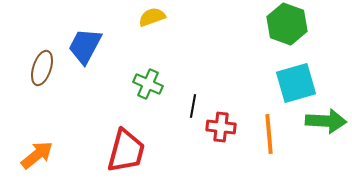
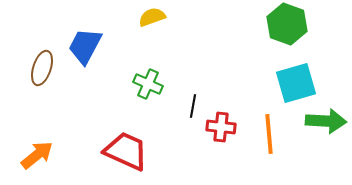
red trapezoid: rotated 81 degrees counterclockwise
